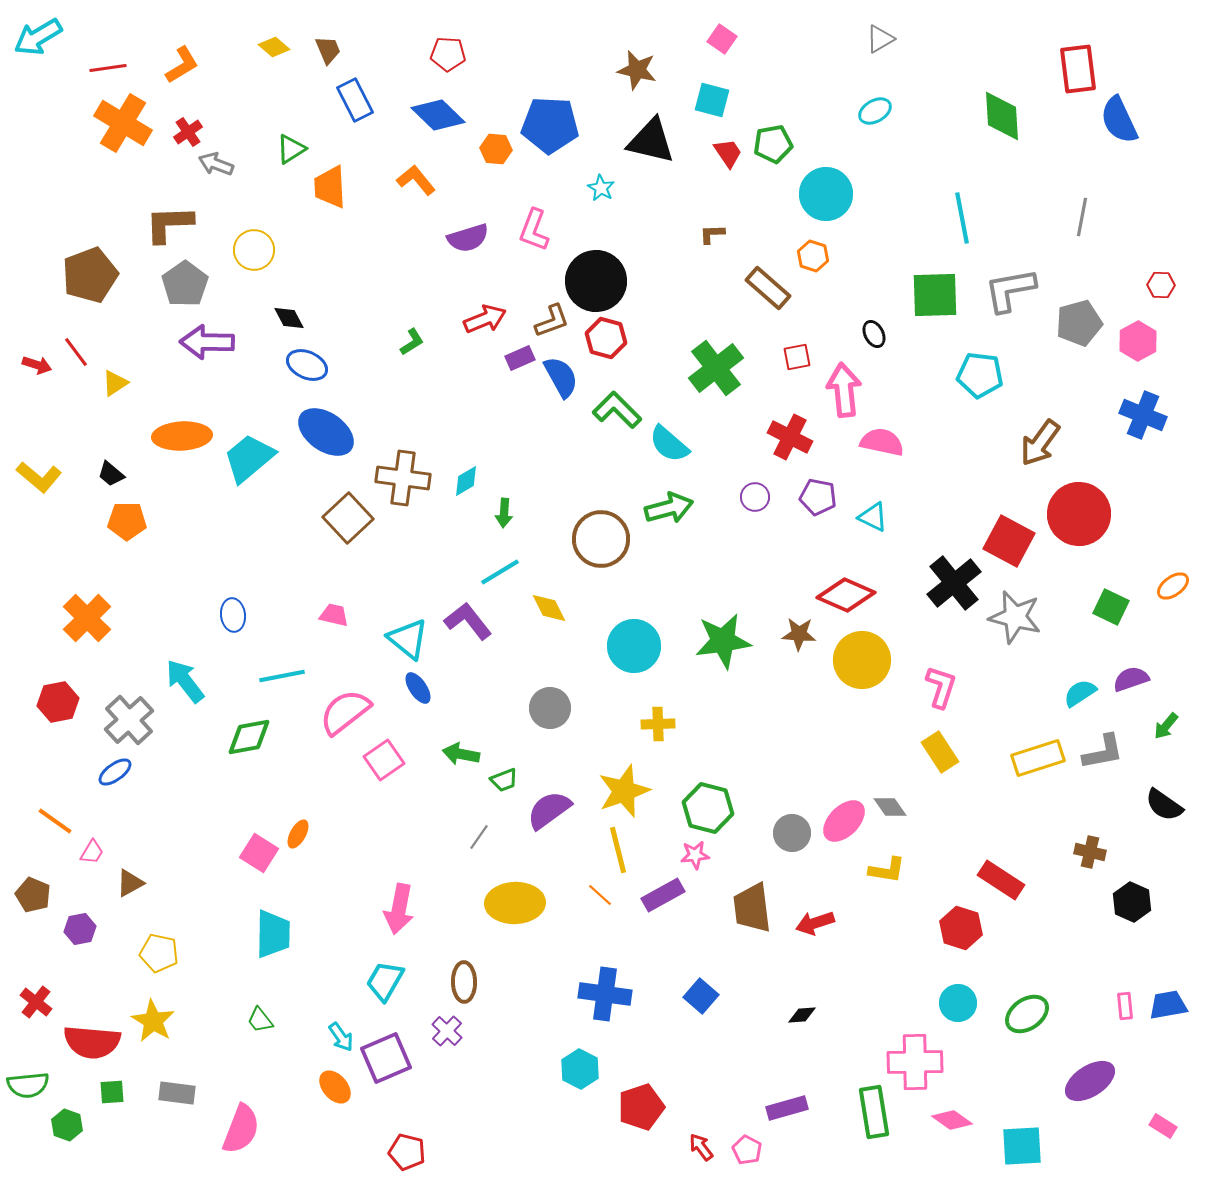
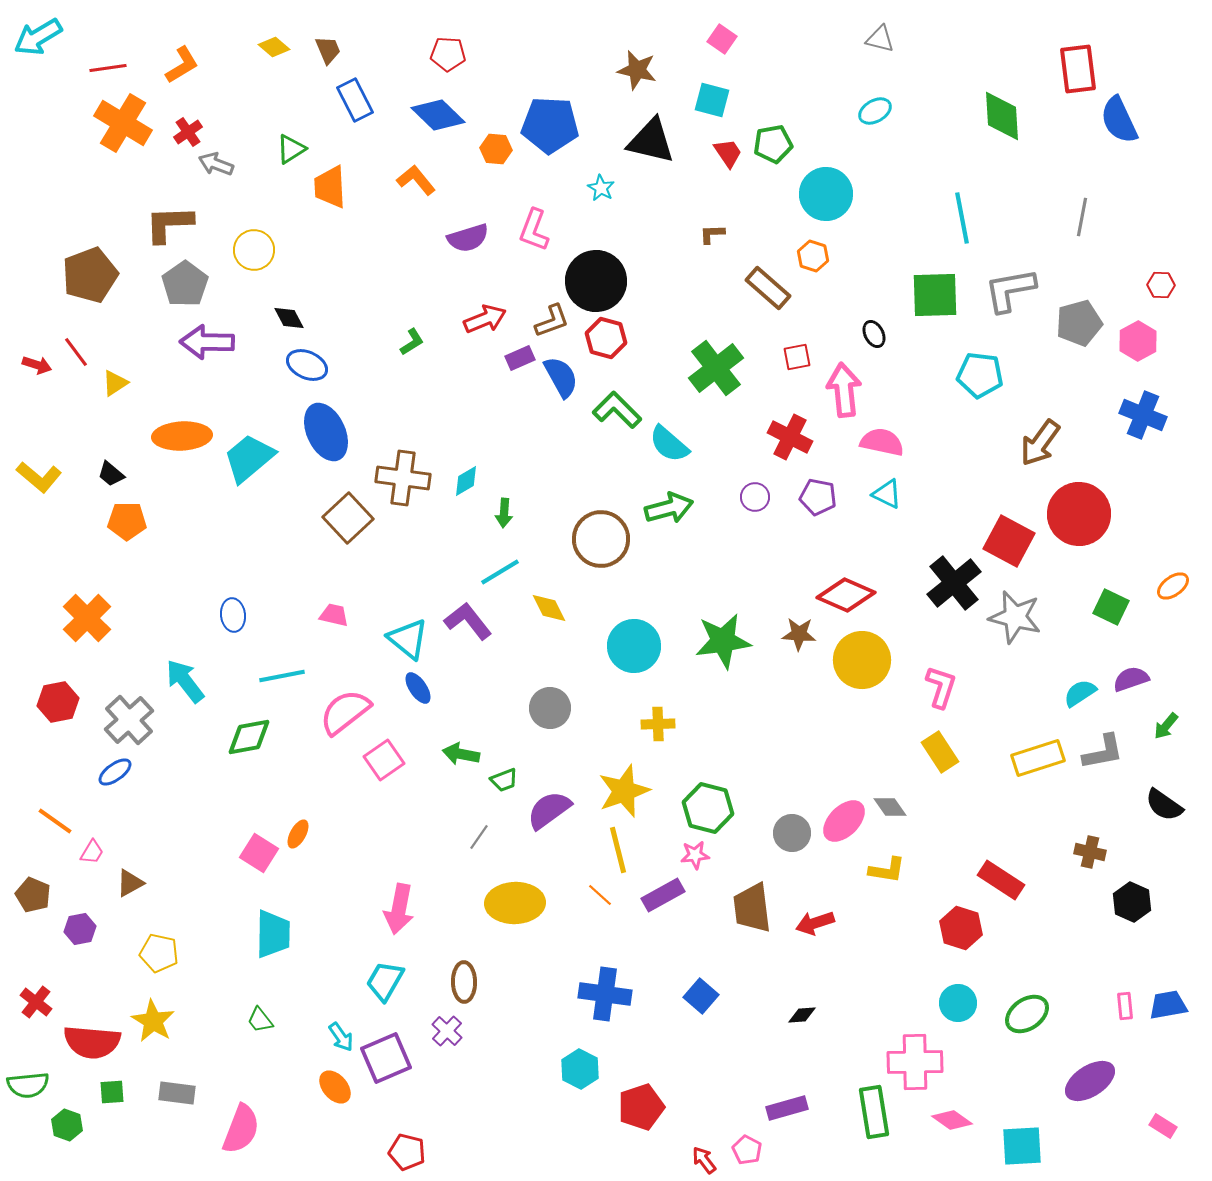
gray triangle at (880, 39): rotated 44 degrees clockwise
blue ellipse at (326, 432): rotated 30 degrees clockwise
cyan triangle at (873, 517): moved 14 px right, 23 px up
red arrow at (701, 1147): moved 3 px right, 13 px down
